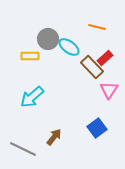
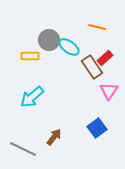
gray circle: moved 1 px right, 1 px down
brown rectangle: rotated 10 degrees clockwise
pink triangle: moved 1 px down
